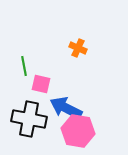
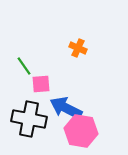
green line: rotated 24 degrees counterclockwise
pink square: rotated 18 degrees counterclockwise
pink hexagon: moved 3 px right
